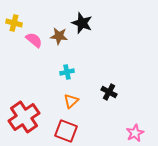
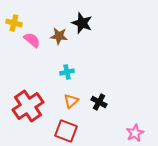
pink semicircle: moved 2 px left
black cross: moved 10 px left, 10 px down
red cross: moved 4 px right, 11 px up
